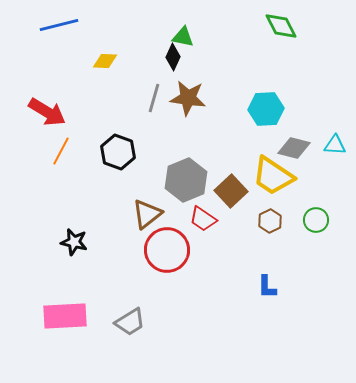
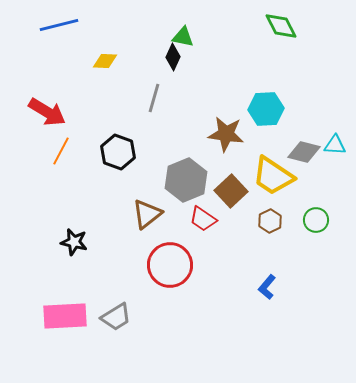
brown star: moved 38 px right, 36 px down
gray diamond: moved 10 px right, 4 px down
red circle: moved 3 px right, 15 px down
blue L-shape: rotated 40 degrees clockwise
gray trapezoid: moved 14 px left, 5 px up
